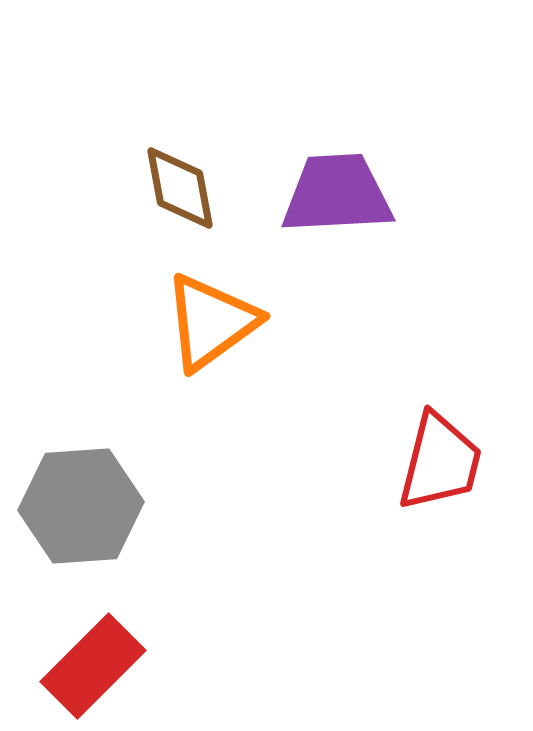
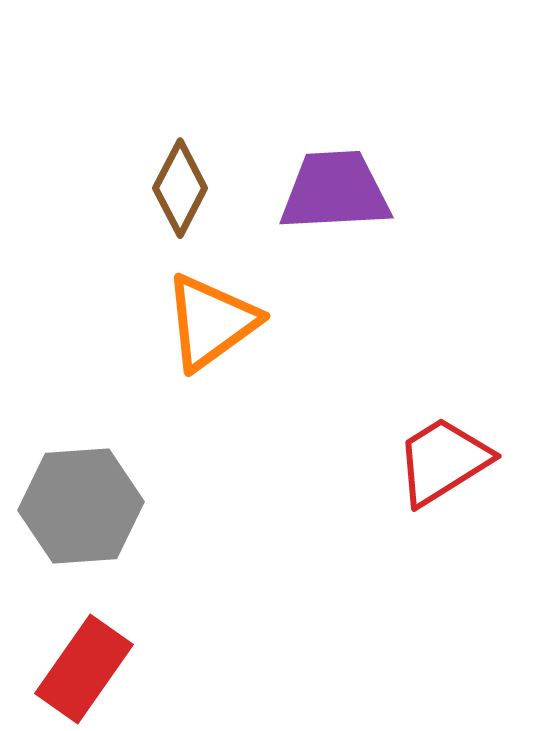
brown diamond: rotated 38 degrees clockwise
purple trapezoid: moved 2 px left, 3 px up
red trapezoid: moved 3 px right, 1 px up; rotated 136 degrees counterclockwise
red rectangle: moved 9 px left, 3 px down; rotated 10 degrees counterclockwise
